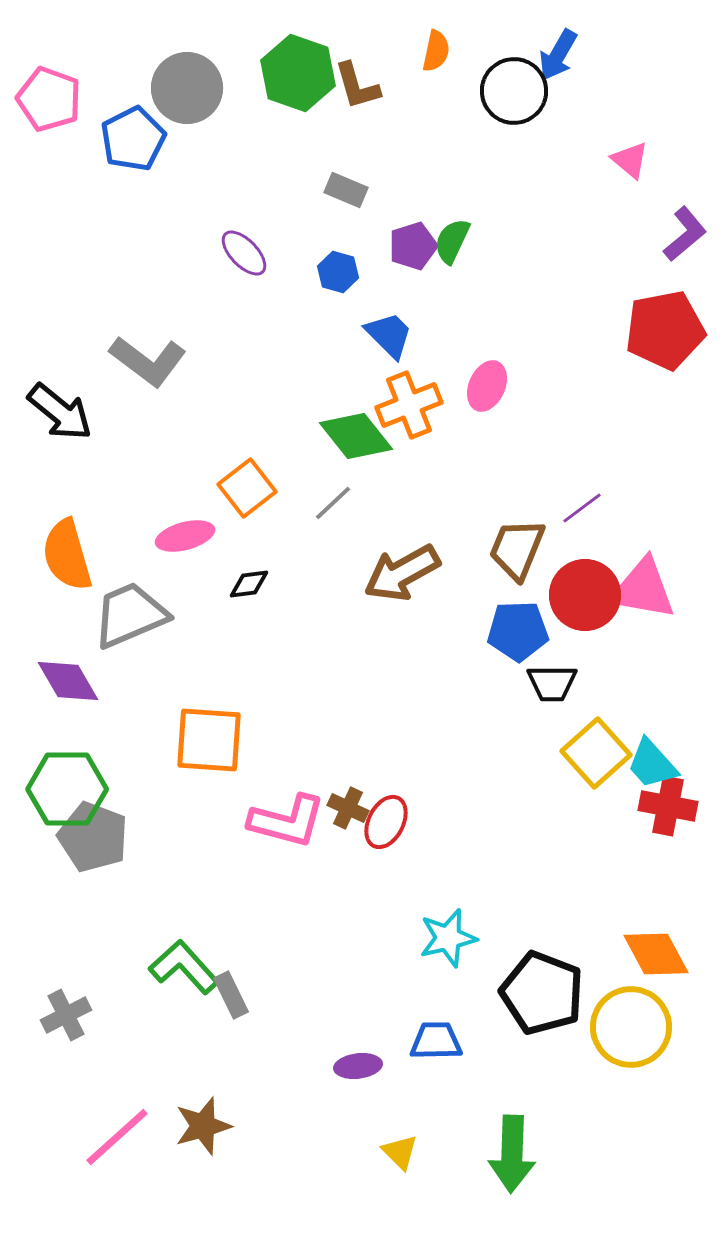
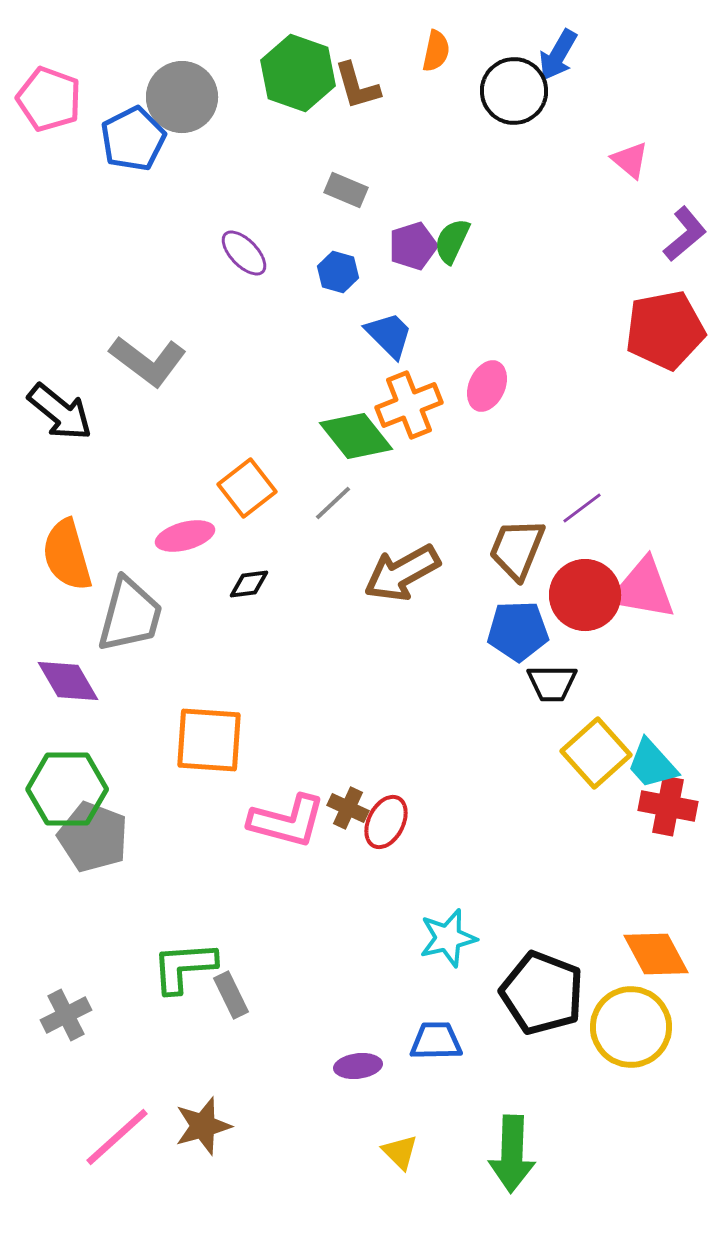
gray circle at (187, 88): moved 5 px left, 9 px down
gray trapezoid at (130, 615): rotated 128 degrees clockwise
green L-shape at (184, 967): rotated 52 degrees counterclockwise
